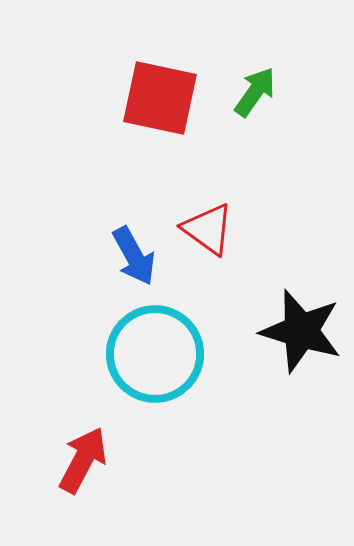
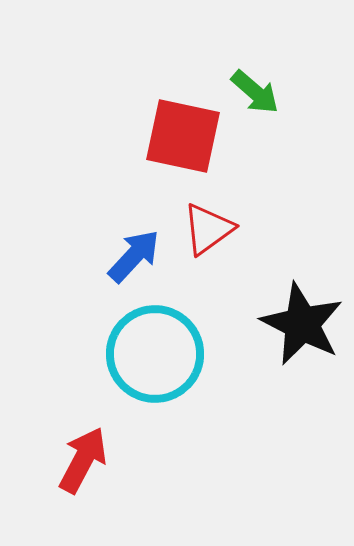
green arrow: rotated 96 degrees clockwise
red square: moved 23 px right, 38 px down
red triangle: rotated 48 degrees clockwise
blue arrow: rotated 108 degrees counterclockwise
black star: moved 1 px right, 7 px up; rotated 10 degrees clockwise
